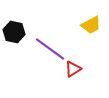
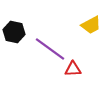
red triangle: rotated 30 degrees clockwise
